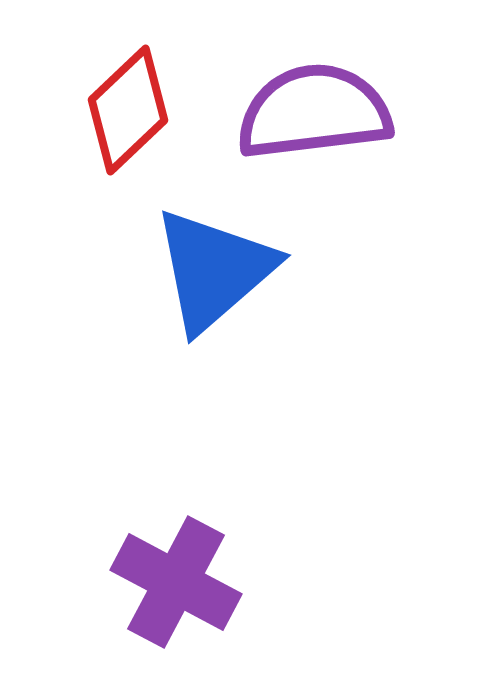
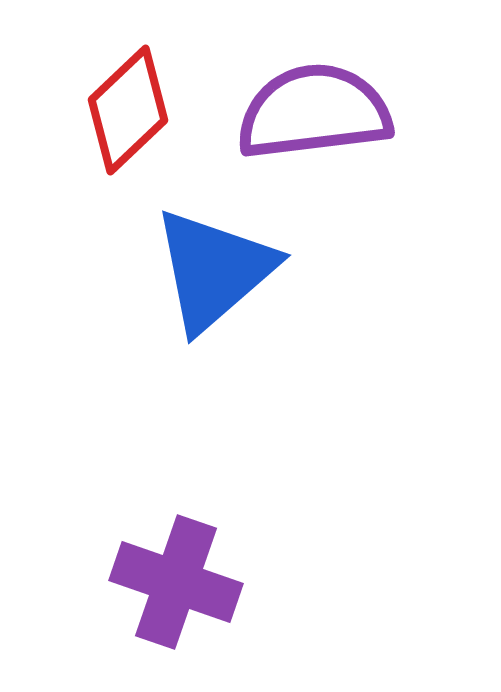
purple cross: rotated 9 degrees counterclockwise
